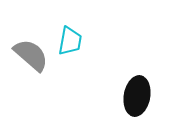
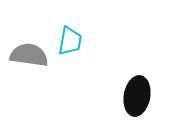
gray semicircle: moved 2 px left; rotated 33 degrees counterclockwise
